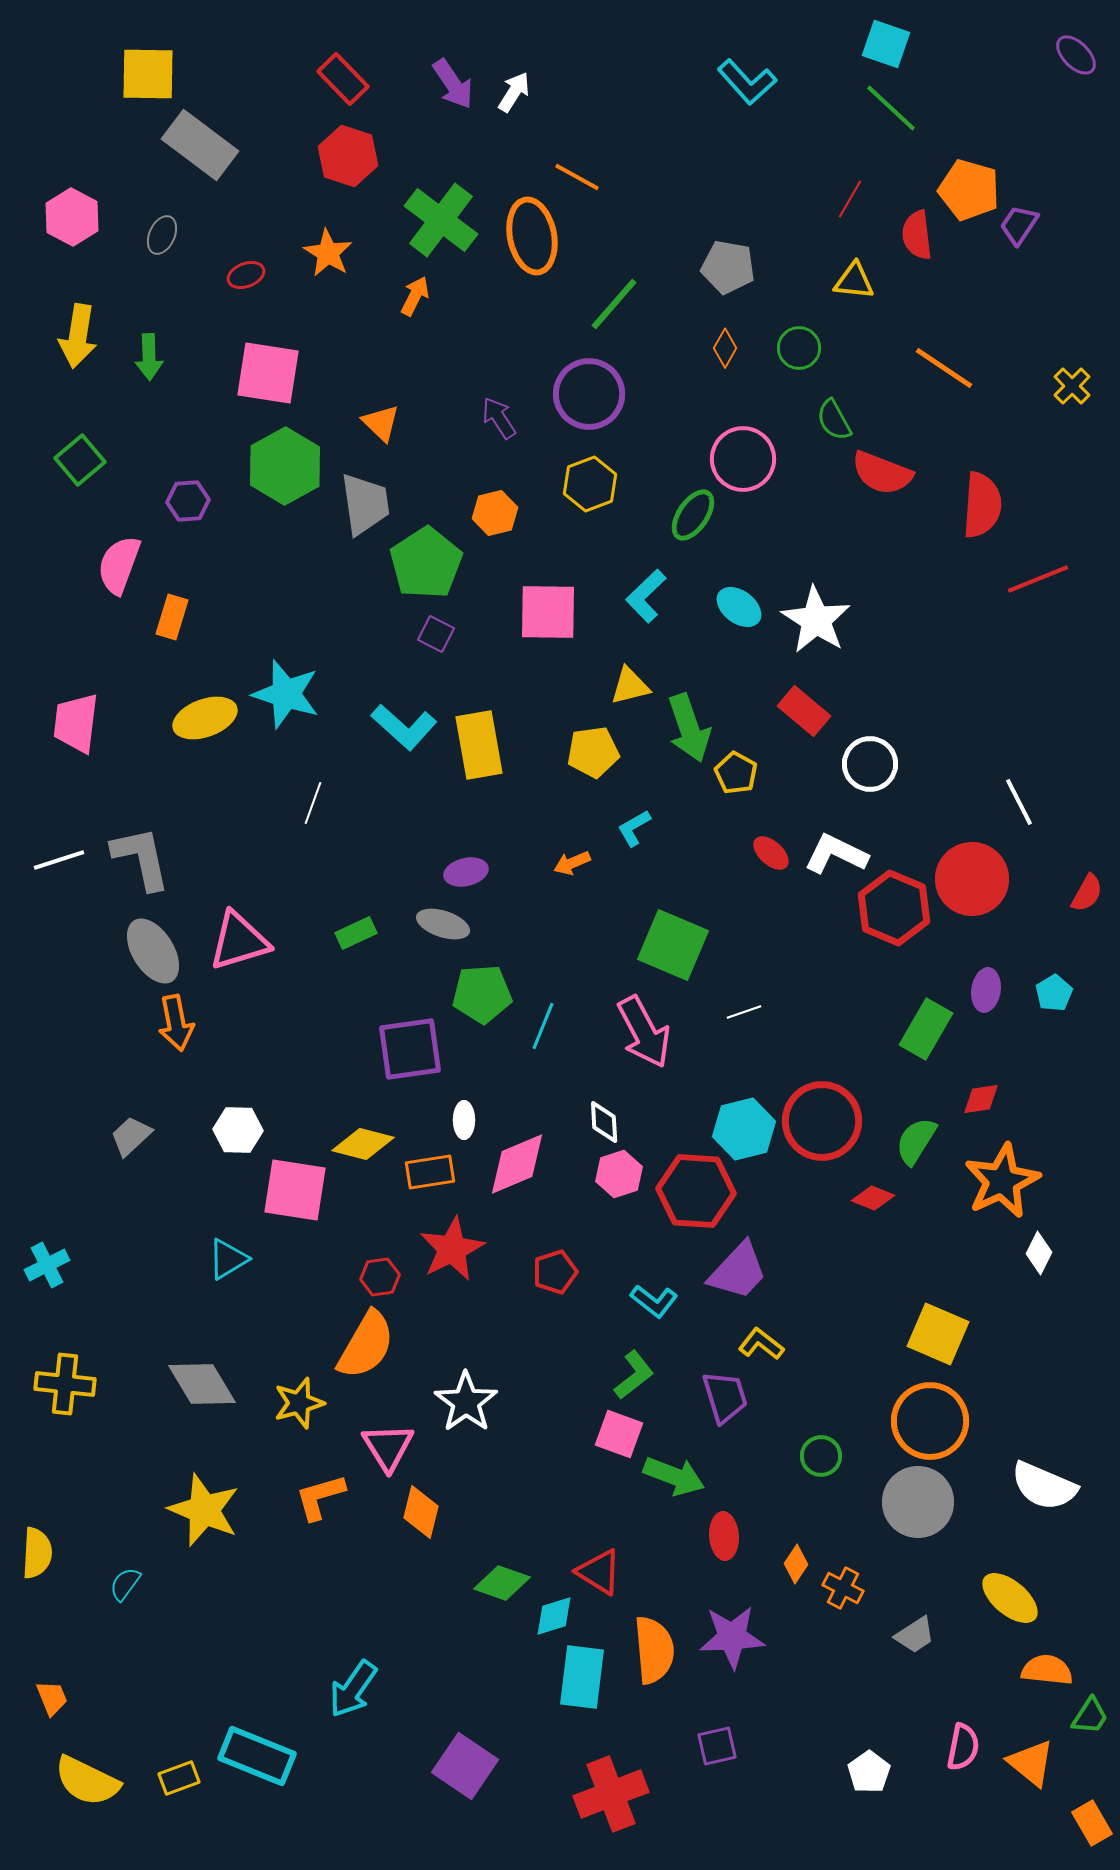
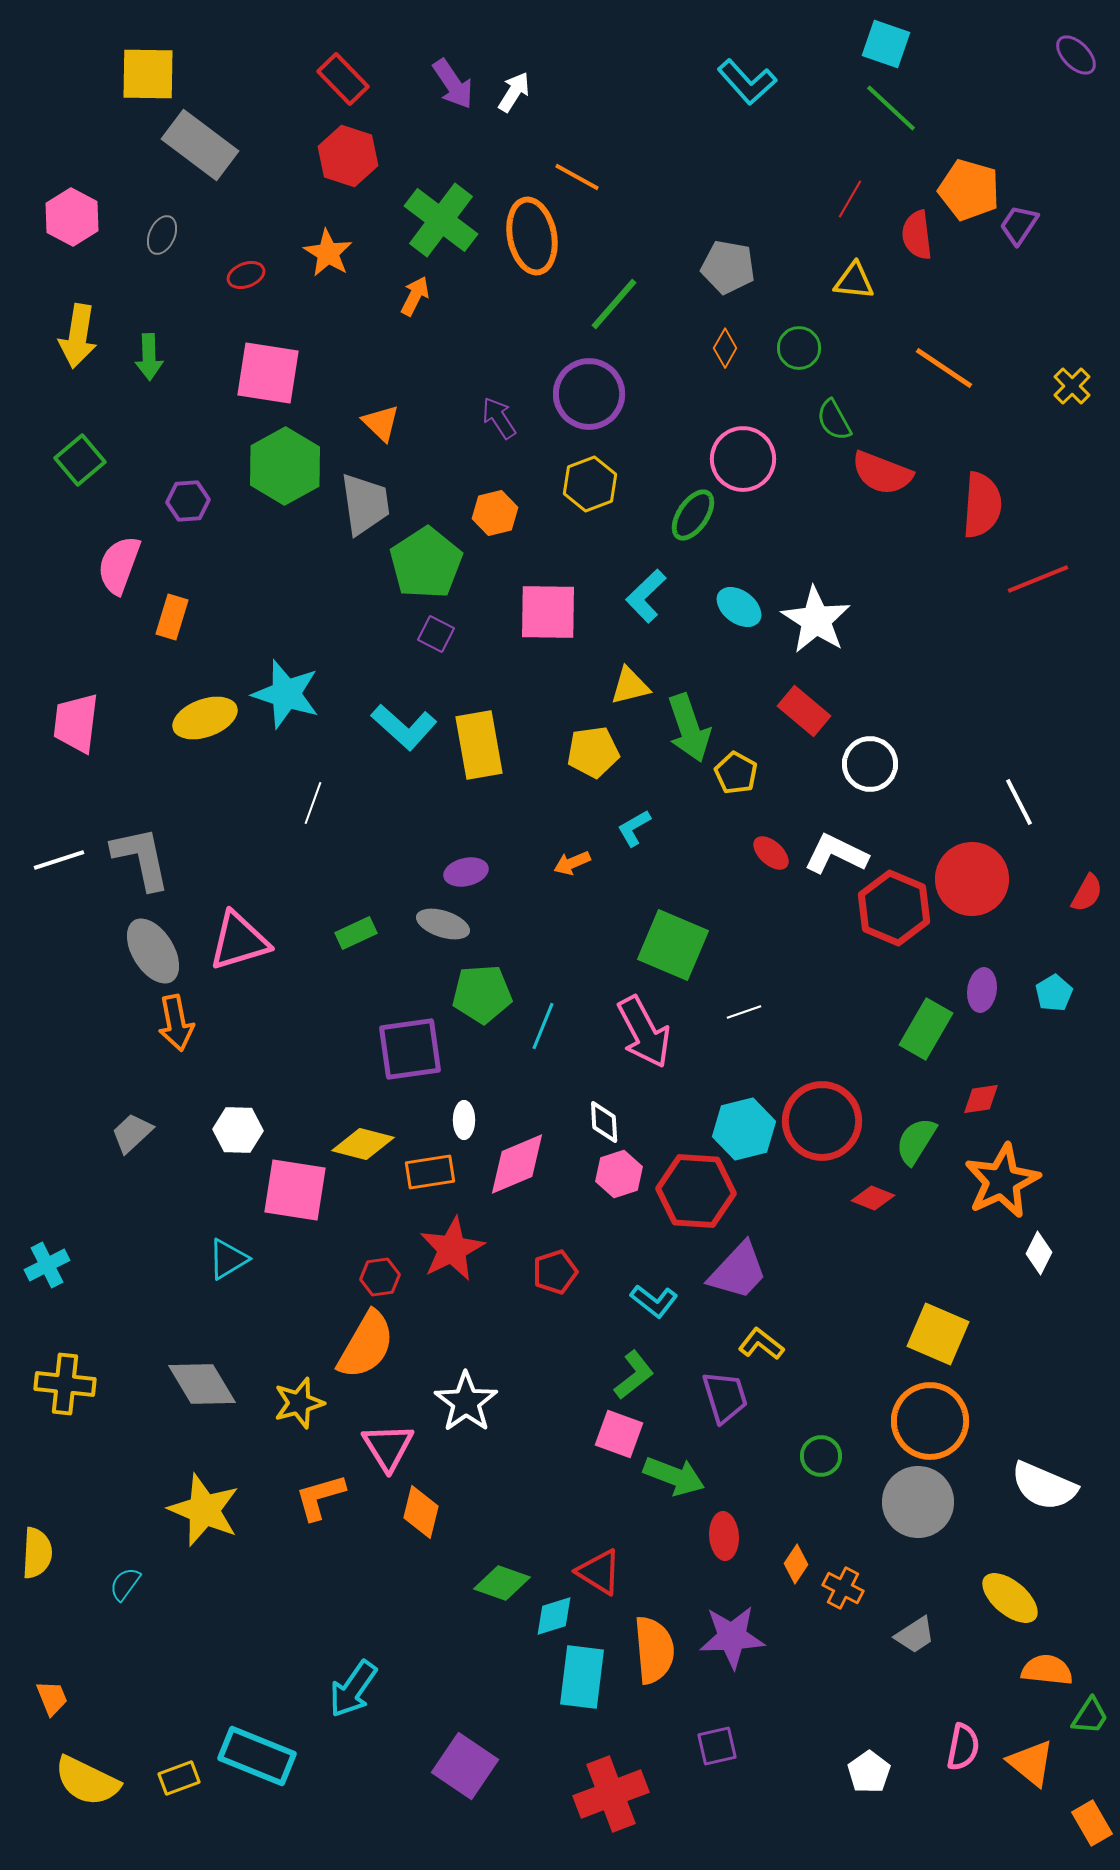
purple ellipse at (986, 990): moved 4 px left
gray trapezoid at (131, 1136): moved 1 px right, 3 px up
